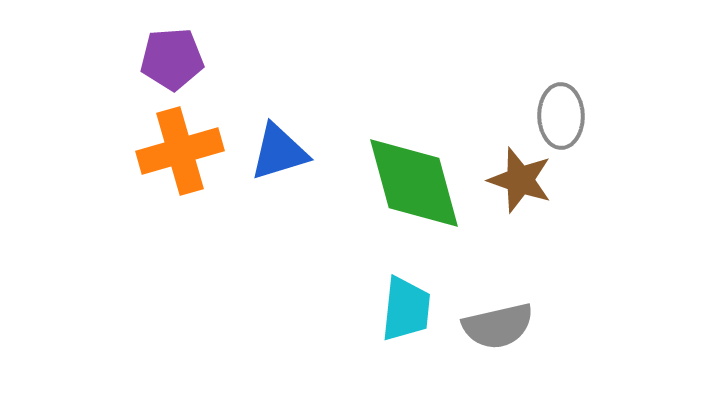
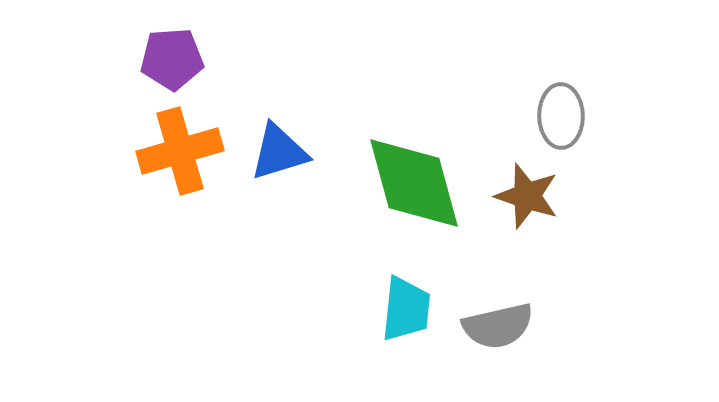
brown star: moved 7 px right, 16 px down
